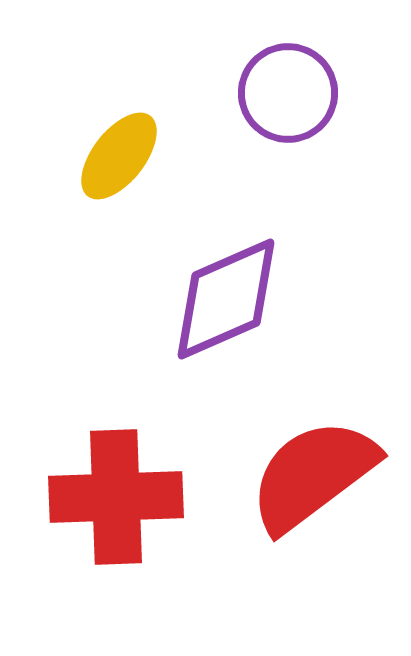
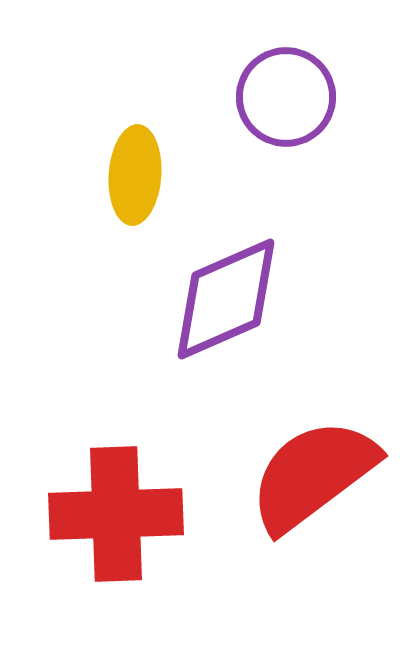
purple circle: moved 2 px left, 4 px down
yellow ellipse: moved 16 px right, 19 px down; rotated 34 degrees counterclockwise
red cross: moved 17 px down
